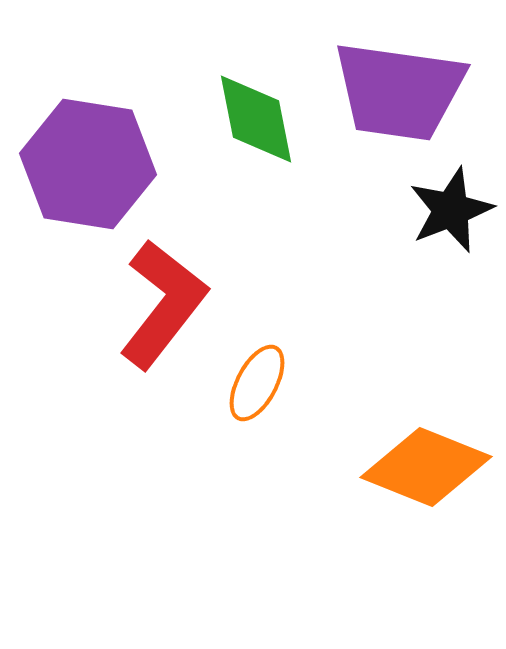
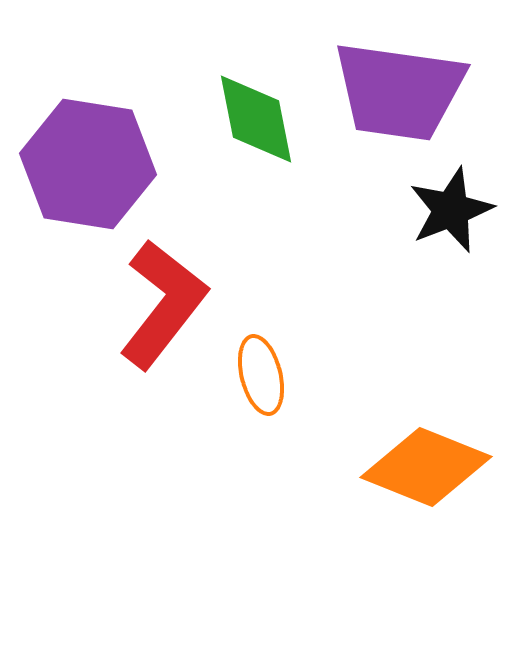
orange ellipse: moved 4 px right, 8 px up; rotated 42 degrees counterclockwise
